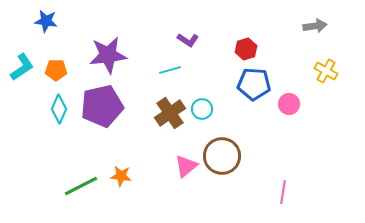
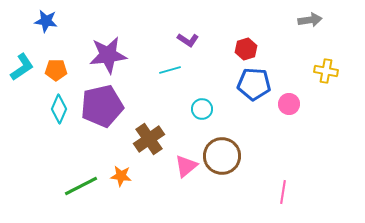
gray arrow: moved 5 px left, 6 px up
yellow cross: rotated 20 degrees counterclockwise
brown cross: moved 21 px left, 26 px down
